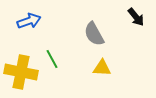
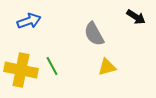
black arrow: rotated 18 degrees counterclockwise
green line: moved 7 px down
yellow triangle: moved 5 px right, 1 px up; rotated 18 degrees counterclockwise
yellow cross: moved 2 px up
